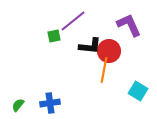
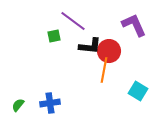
purple line: rotated 76 degrees clockwise
purple L-shape: moved 5 px right
